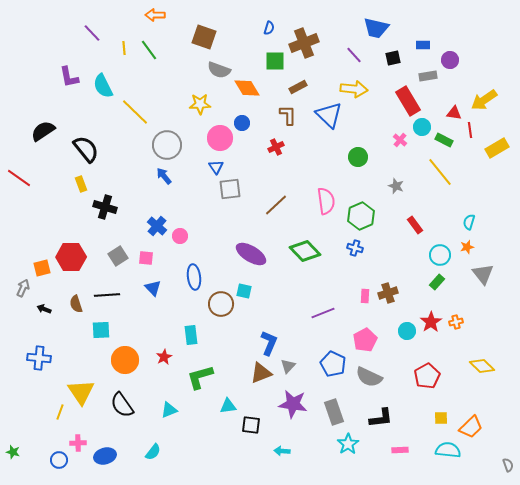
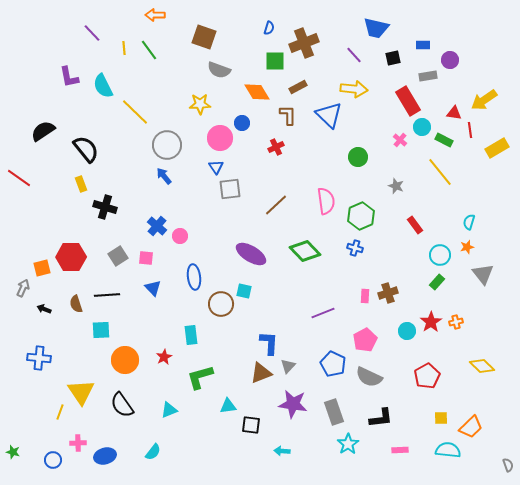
orange diamond at (247, 88): moved 10 px right, 4 px down
blue L-shape at (269, 343): rotated 20 degrees counterclockwise
blue circle at (59, 460): moved 6 px left
